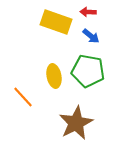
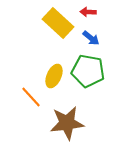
yellow rectangle: moved 2 px right, 1 px down; rotated 24 degrees clockwise
blue arrow: moved 2 px down
yellow ellipse: rotated 35 degrees clockwise
orange line: moved 8 px right
brown star: moved 9 px left; rotated 20 degrees clockwise
